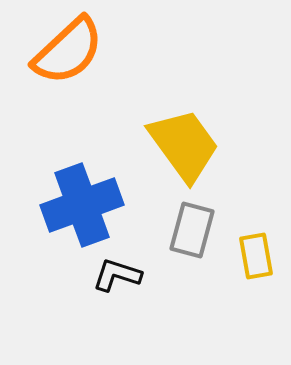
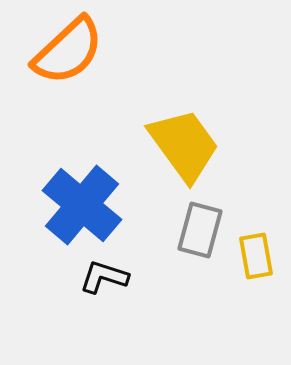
blue cross: rotated 30 degrees counterclockwise
gray rectangle: moved 8 px right
black L-shape: moved 13 px left, 2 px down
